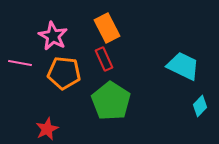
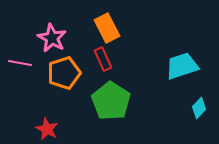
pink star: moved 1 px left, 2 px down
red rectangle: moved 1 px left
cyan trapezoid: moved 1 px left; rotated 44 degrees counterclockwise
orange pentagon: rotated 24 degrees counterclockwise
cyan diamond: moved 1 px left, 2 px down
red star: rotated 20 degrees counterclockwise
